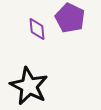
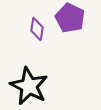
purple diamond: rotated 15 degrees clockwise
